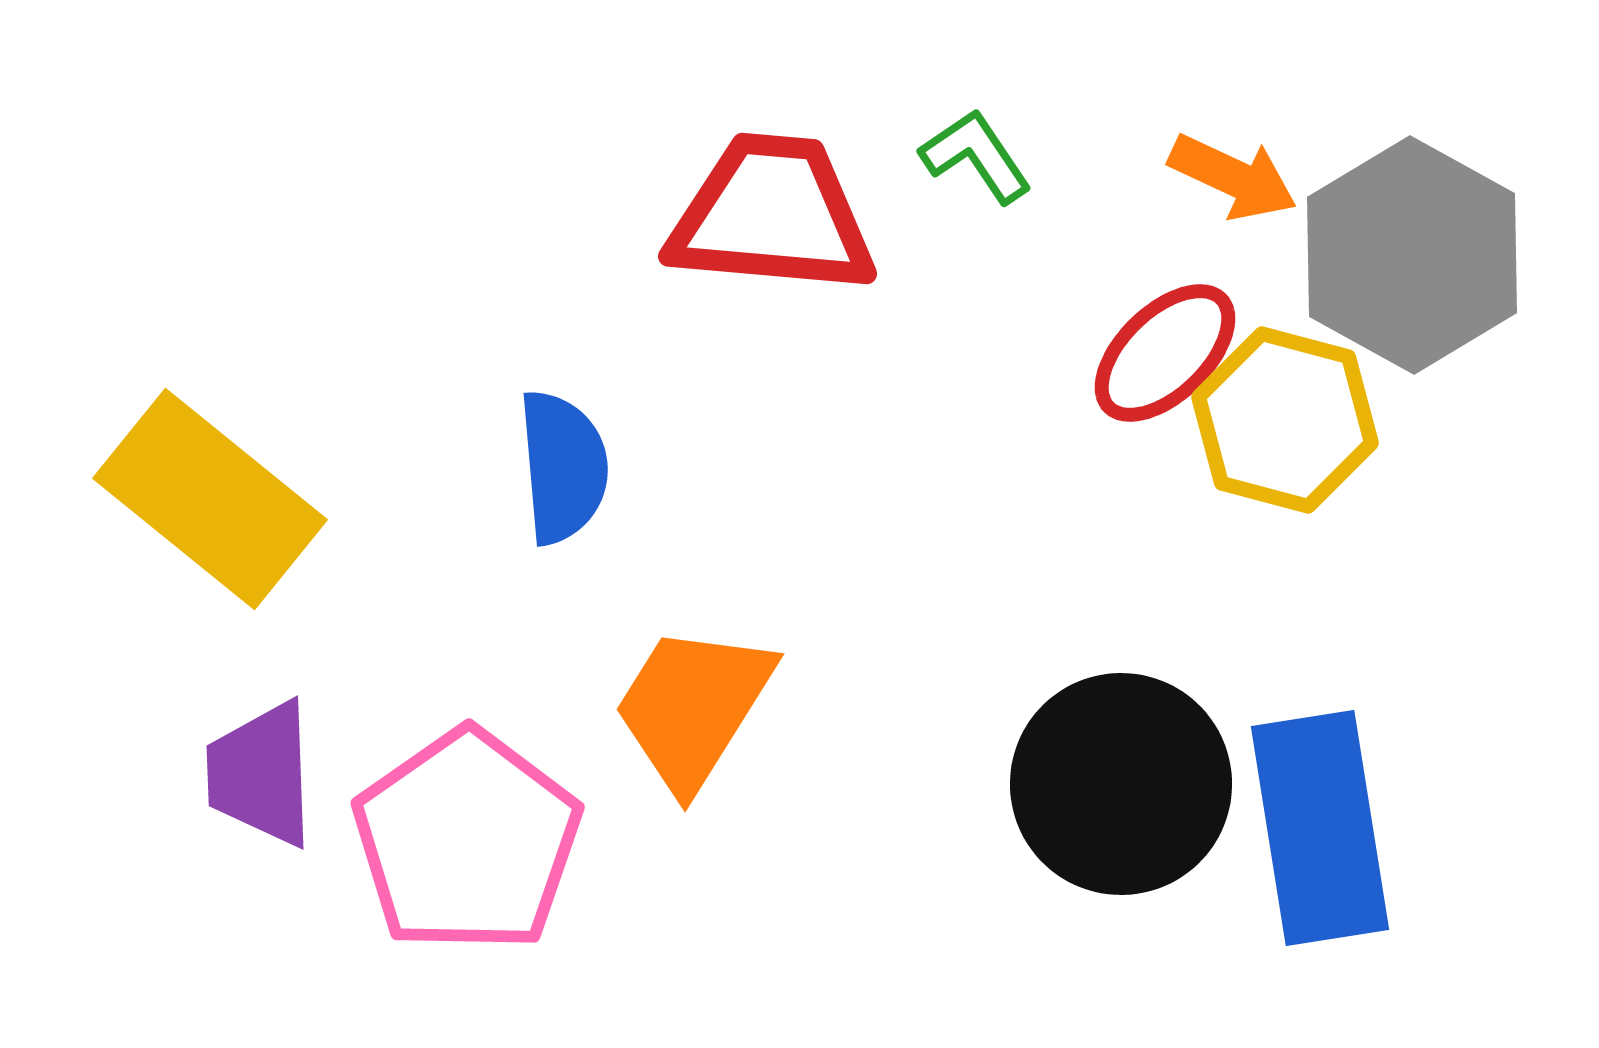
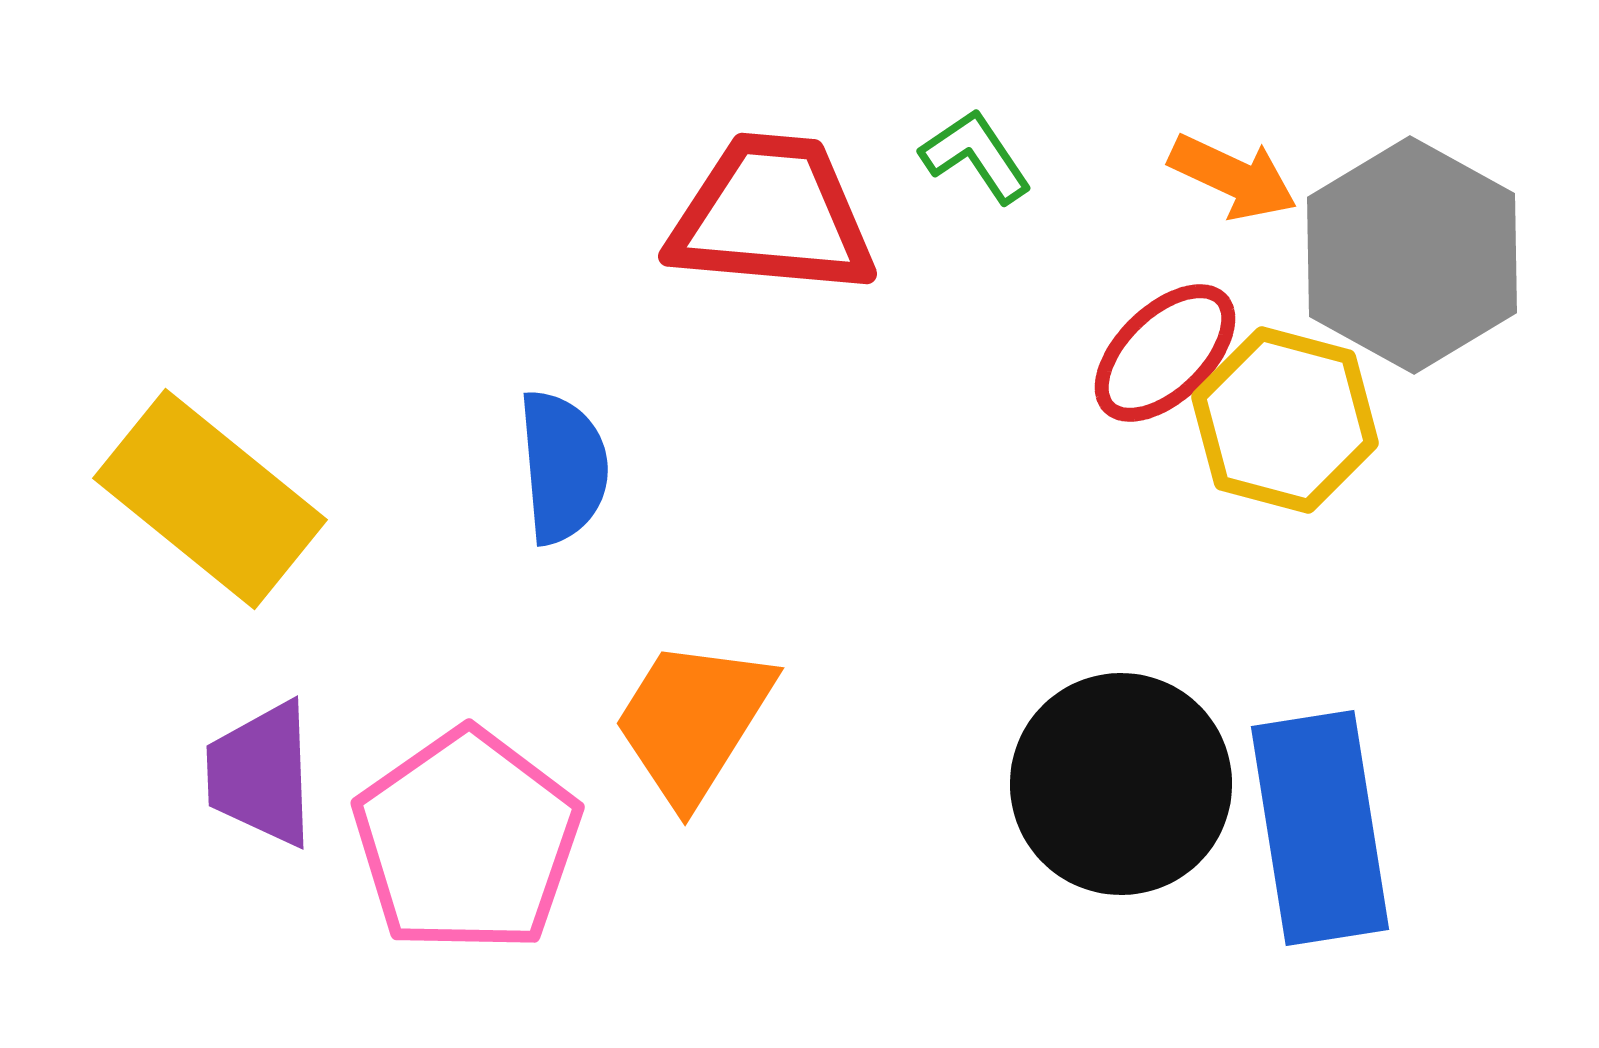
orange trapezoid: moved 14 px down
